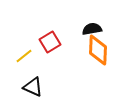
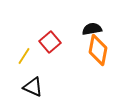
red square: rotated 10 degrees counterclockwise
orange diamond: rotated 8 degrees clockwise
yellow line: rotated 18 degrees counterclockwise
